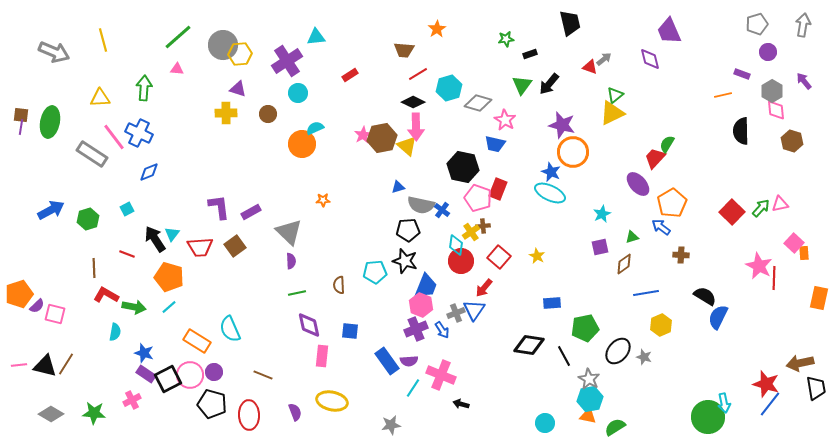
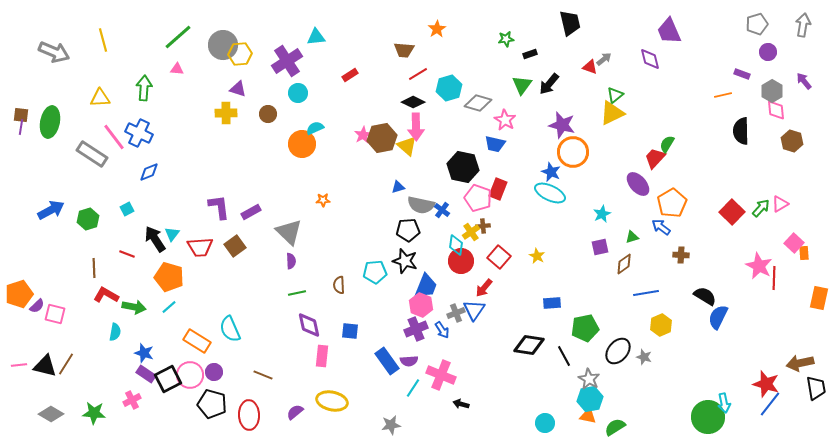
pink triangle at (780, 204): rotated 18 degrees counterclockwise
purple semicircle at (295, 412): rotated 108 degrees counterclockwise
